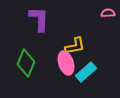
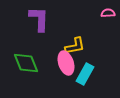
green diamond: rotated 44 degrees counterclockwise
cyan rectangle: moved 1 px left, 2 px down; rotated 20 degrees counterclockwise
